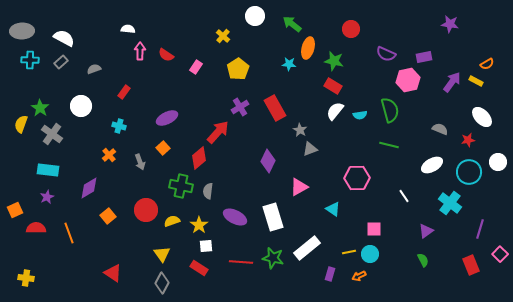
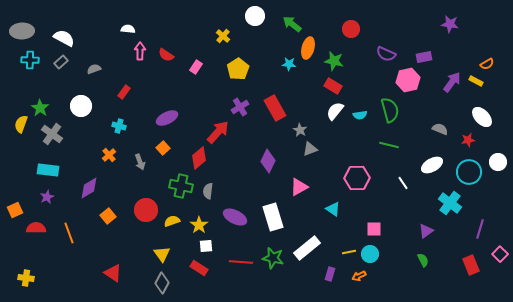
white line at (404, 196): moved 1 px left, 13 px up
